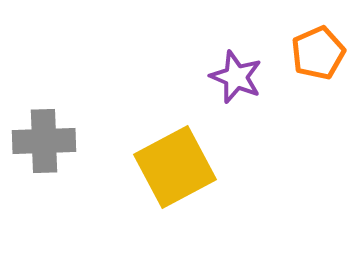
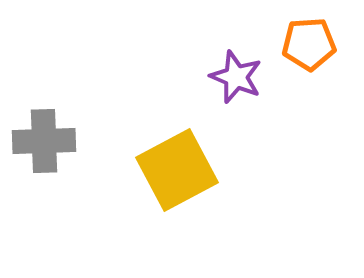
orange pentagon: moved 9 px left, 9 px up; rotated 20 degrees clockwise
yellow square: moved 2 px right, 3 px down
